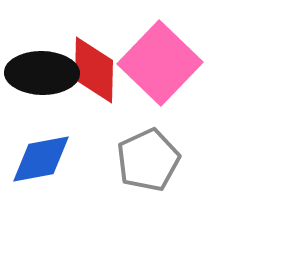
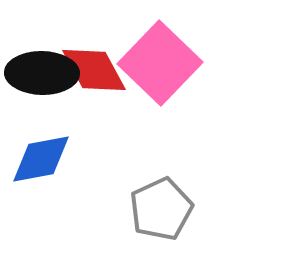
red diamond: rotated 30 degrees counterclockwise
gray pentagon: moved 13 px right, 49 px down
